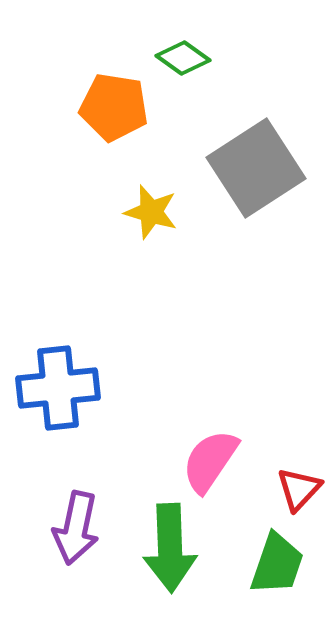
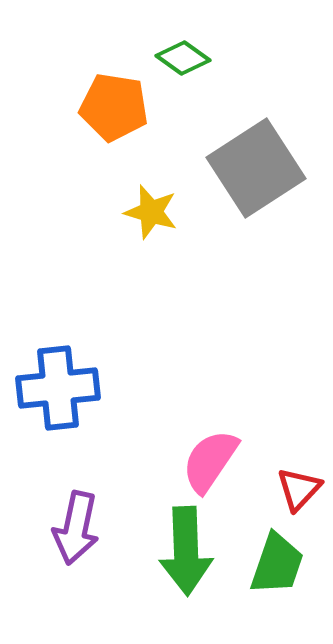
green arrow: moved 16 px right, 3 px down
